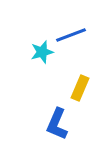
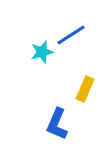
blue line: rotated 12 degrees counterclockwise
yellow rectangle: moved 5 px right, 1 px down
